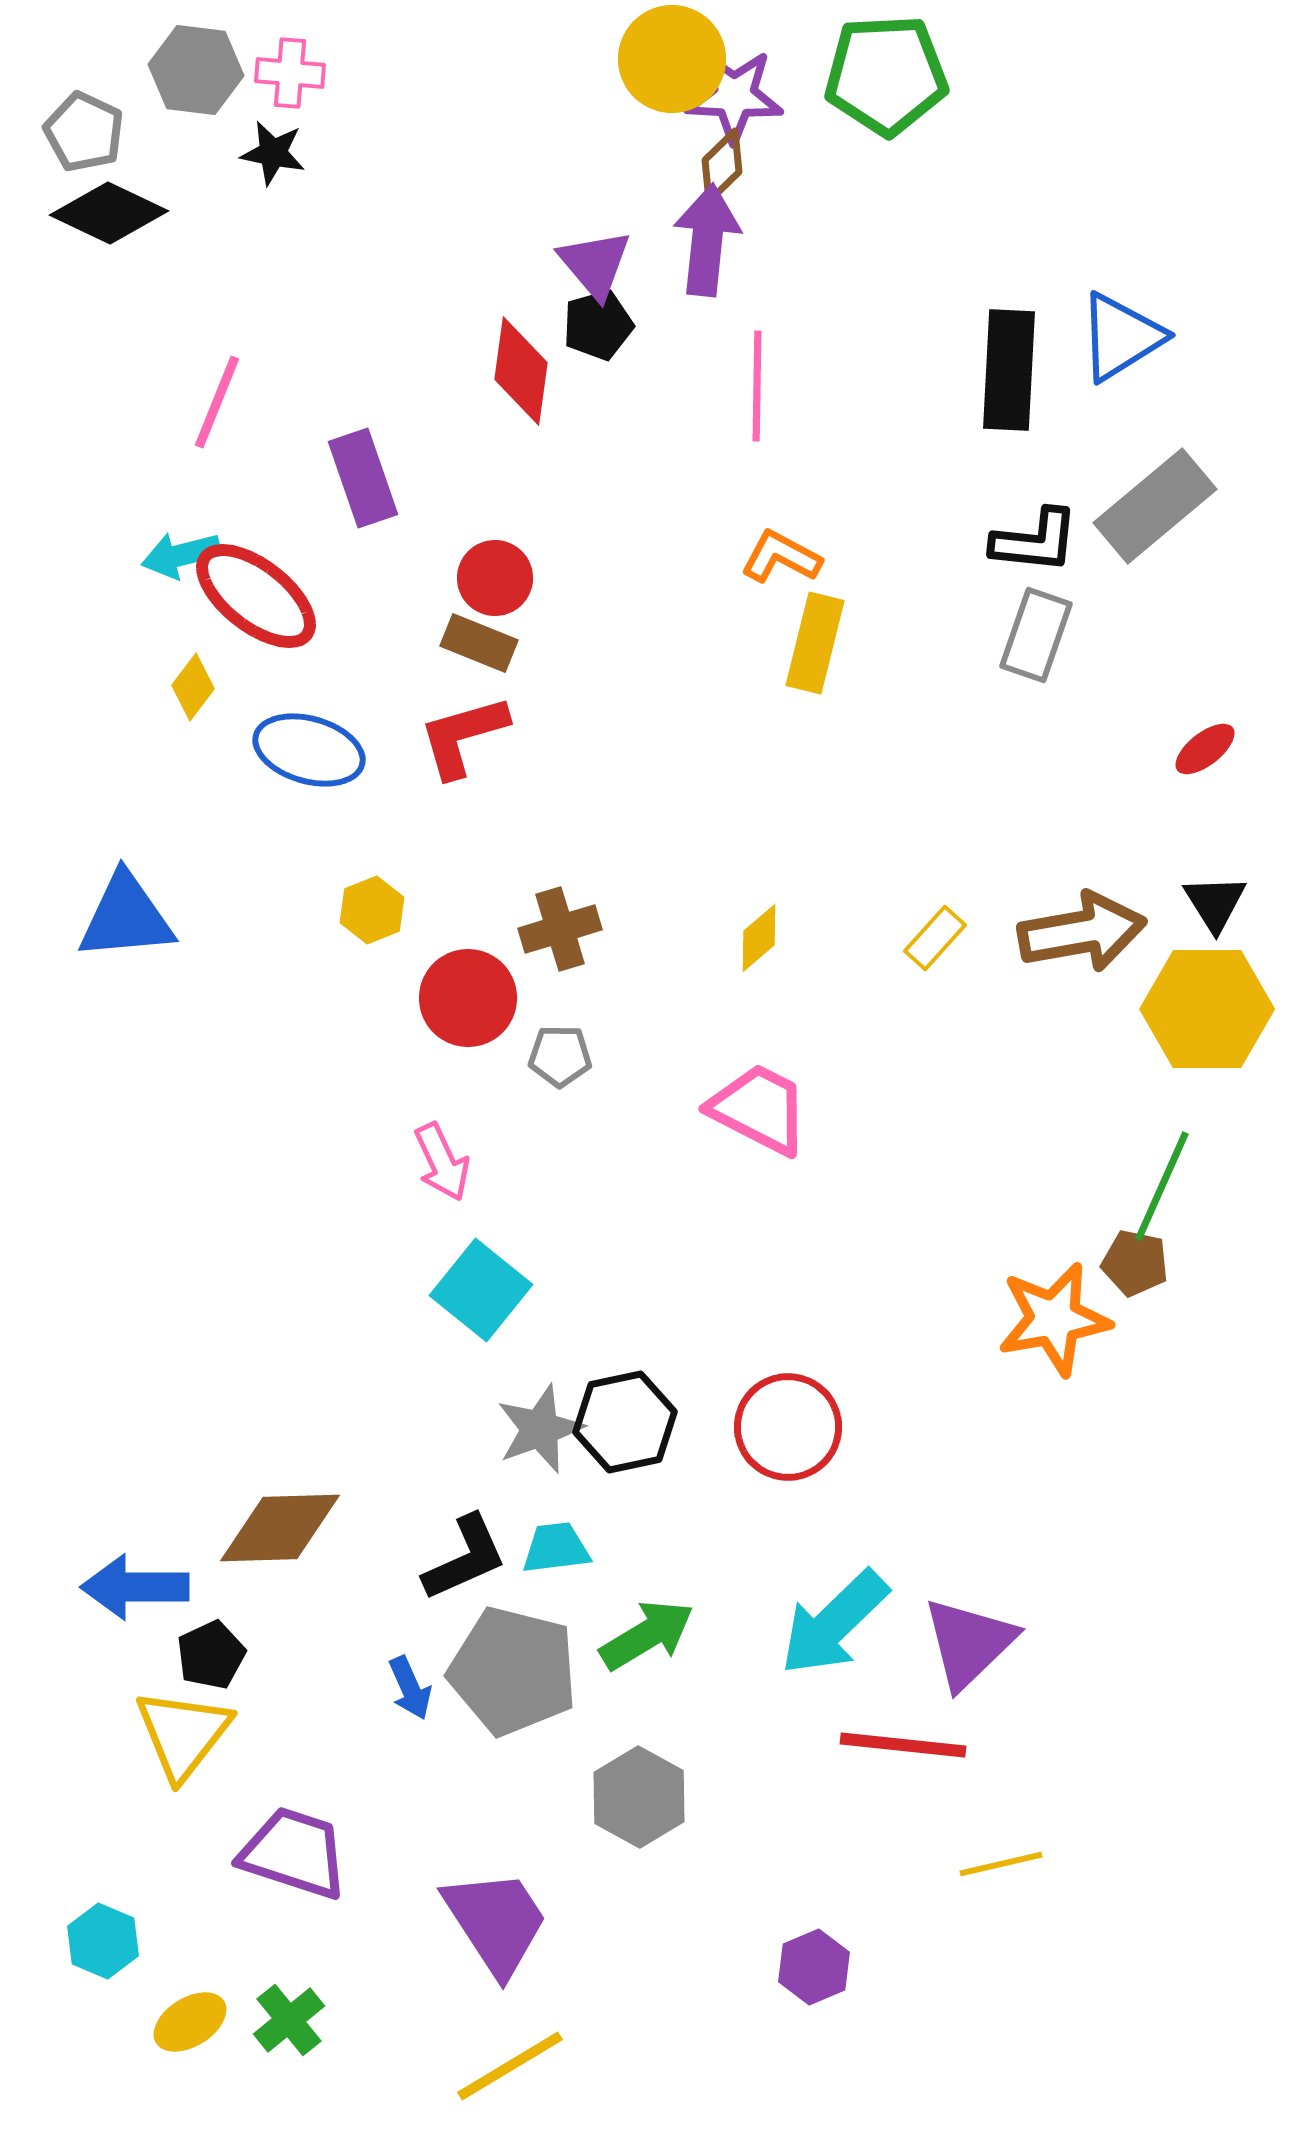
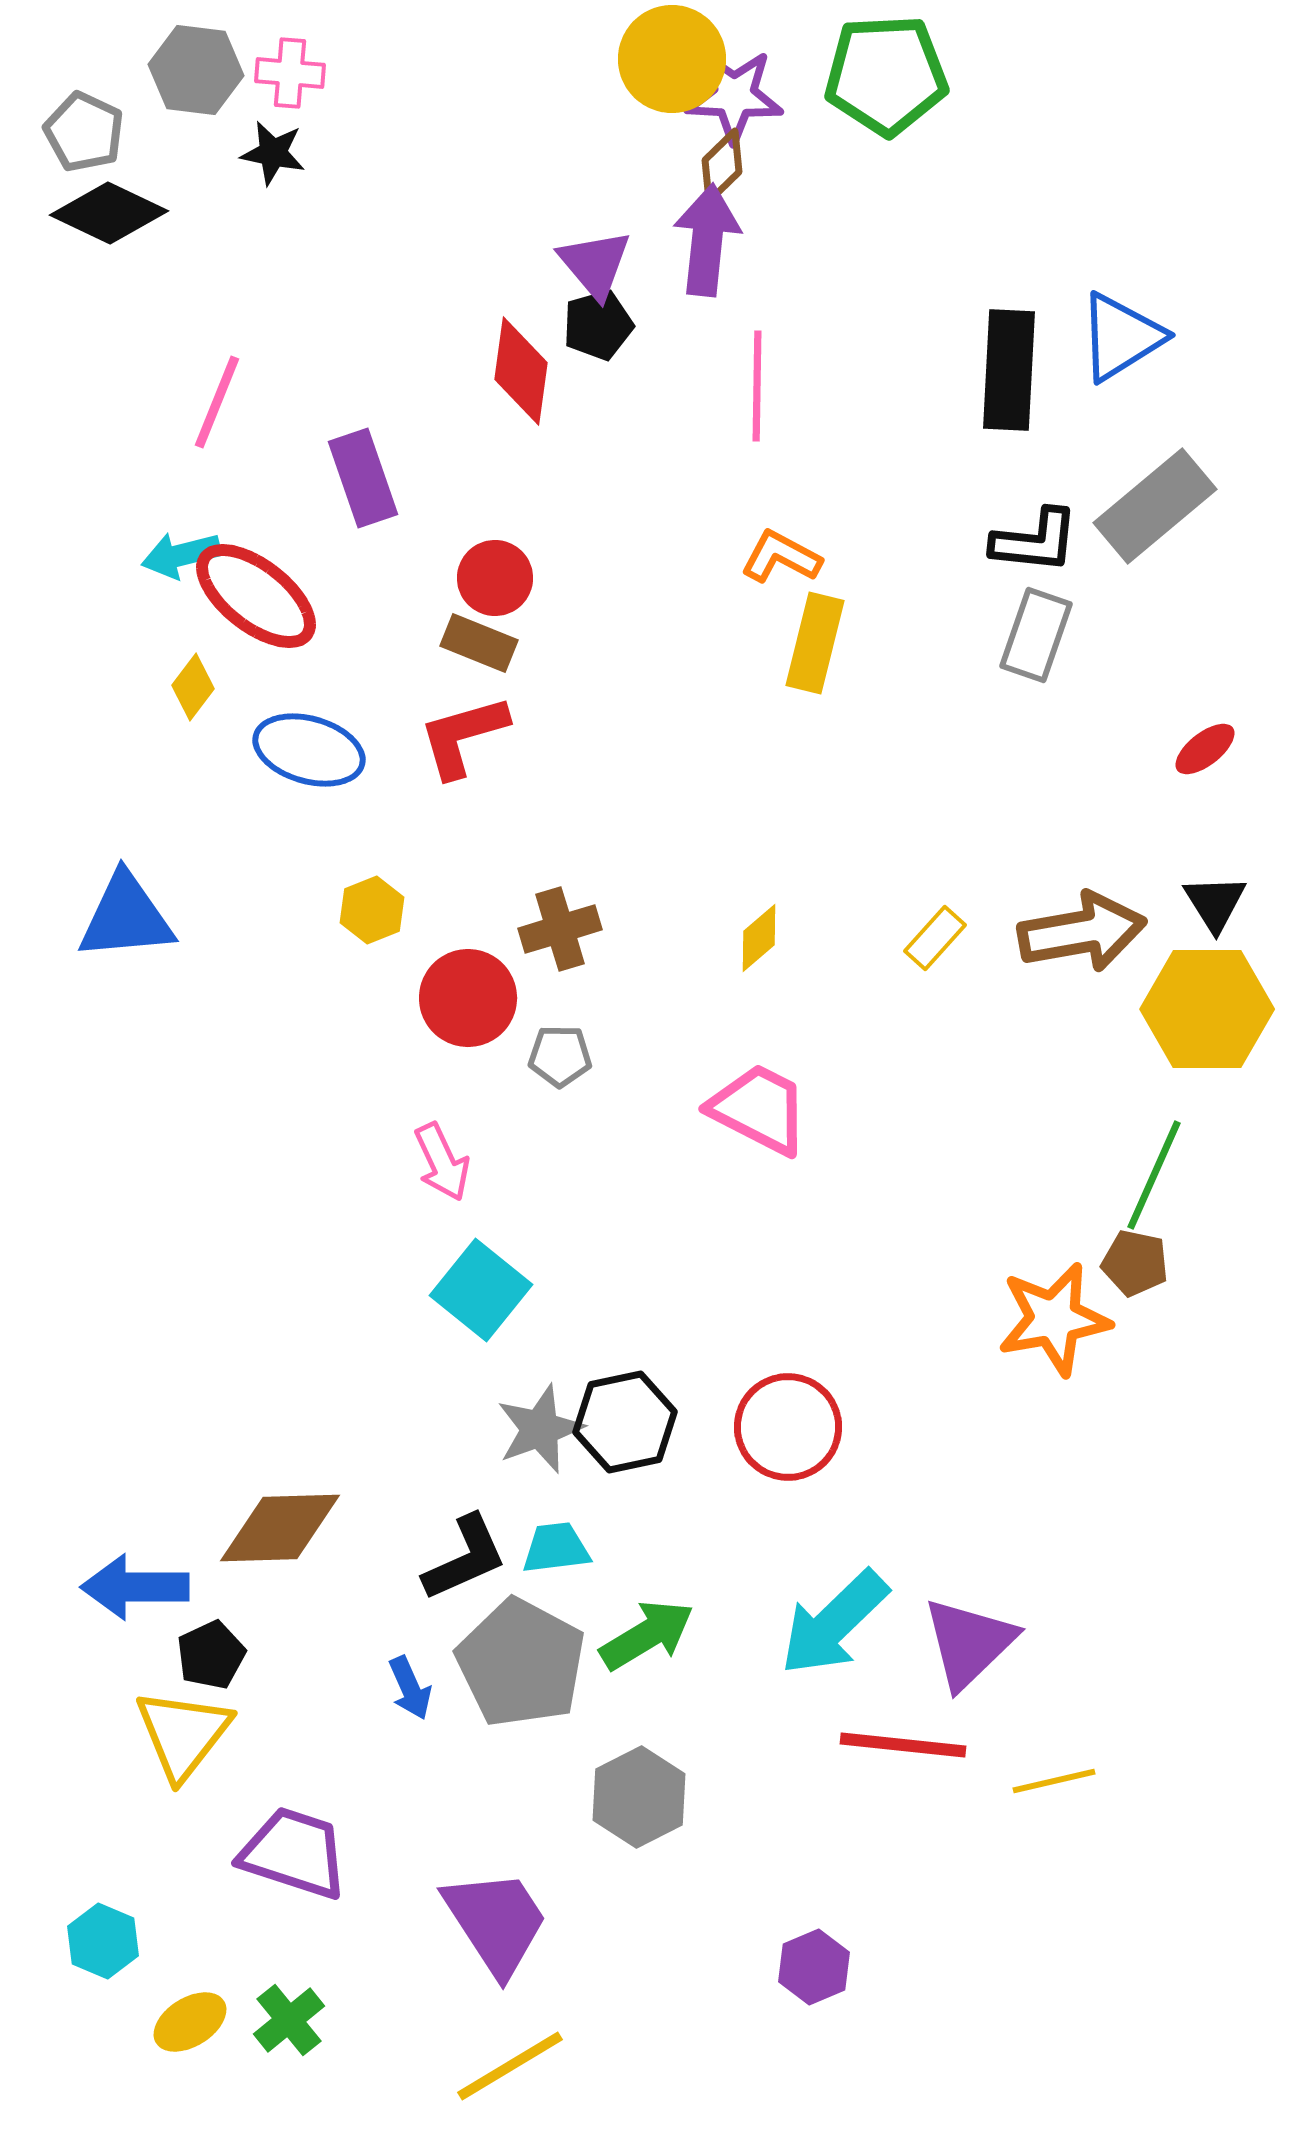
green line at (1162, 1186): moved 8 px left, 11 px up
gray pentagon at (513, 1671): moved 8 px right, 8 px up; rotated 14 degrees clockwise
gray hexagon at (639, 1797): rotated 4 degrees clockwise
yellow line at (1001, 1864): moved 53 px right, 83 px up
